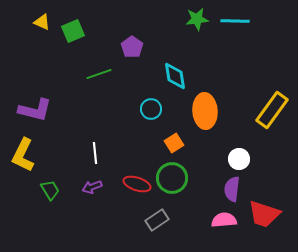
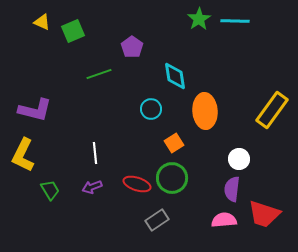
green star: moved 2 px right; rotated 25 degrees counterclockwise
